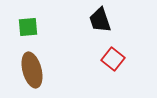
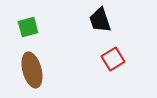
green square: rotated 10 degrees counterclockwise
red square: rotated 20 degrees clockwise
